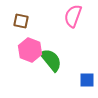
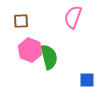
pink semicircle: moved 1 px down
brown square: rotated 14 degrees counterclockwise
green semicircle: moved 2 px left, 3 px up; rotated 25 degrees clockwise
